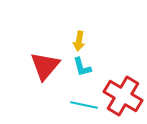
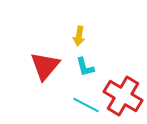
yellow arrow: moved 5 px up
cyan L-shape: moved 3 px right
cyan line: moved 2 px right; rotated 16 degrees clockwise
